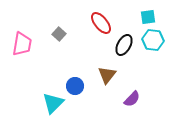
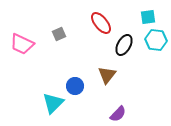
gray square: rotated 24 degrees clockwise
cyan hexagon: moved 3 px right
pink trapezoid: rotated 105 degrees clockwise
purple semicircle: moved 14 px left, 15 px down
